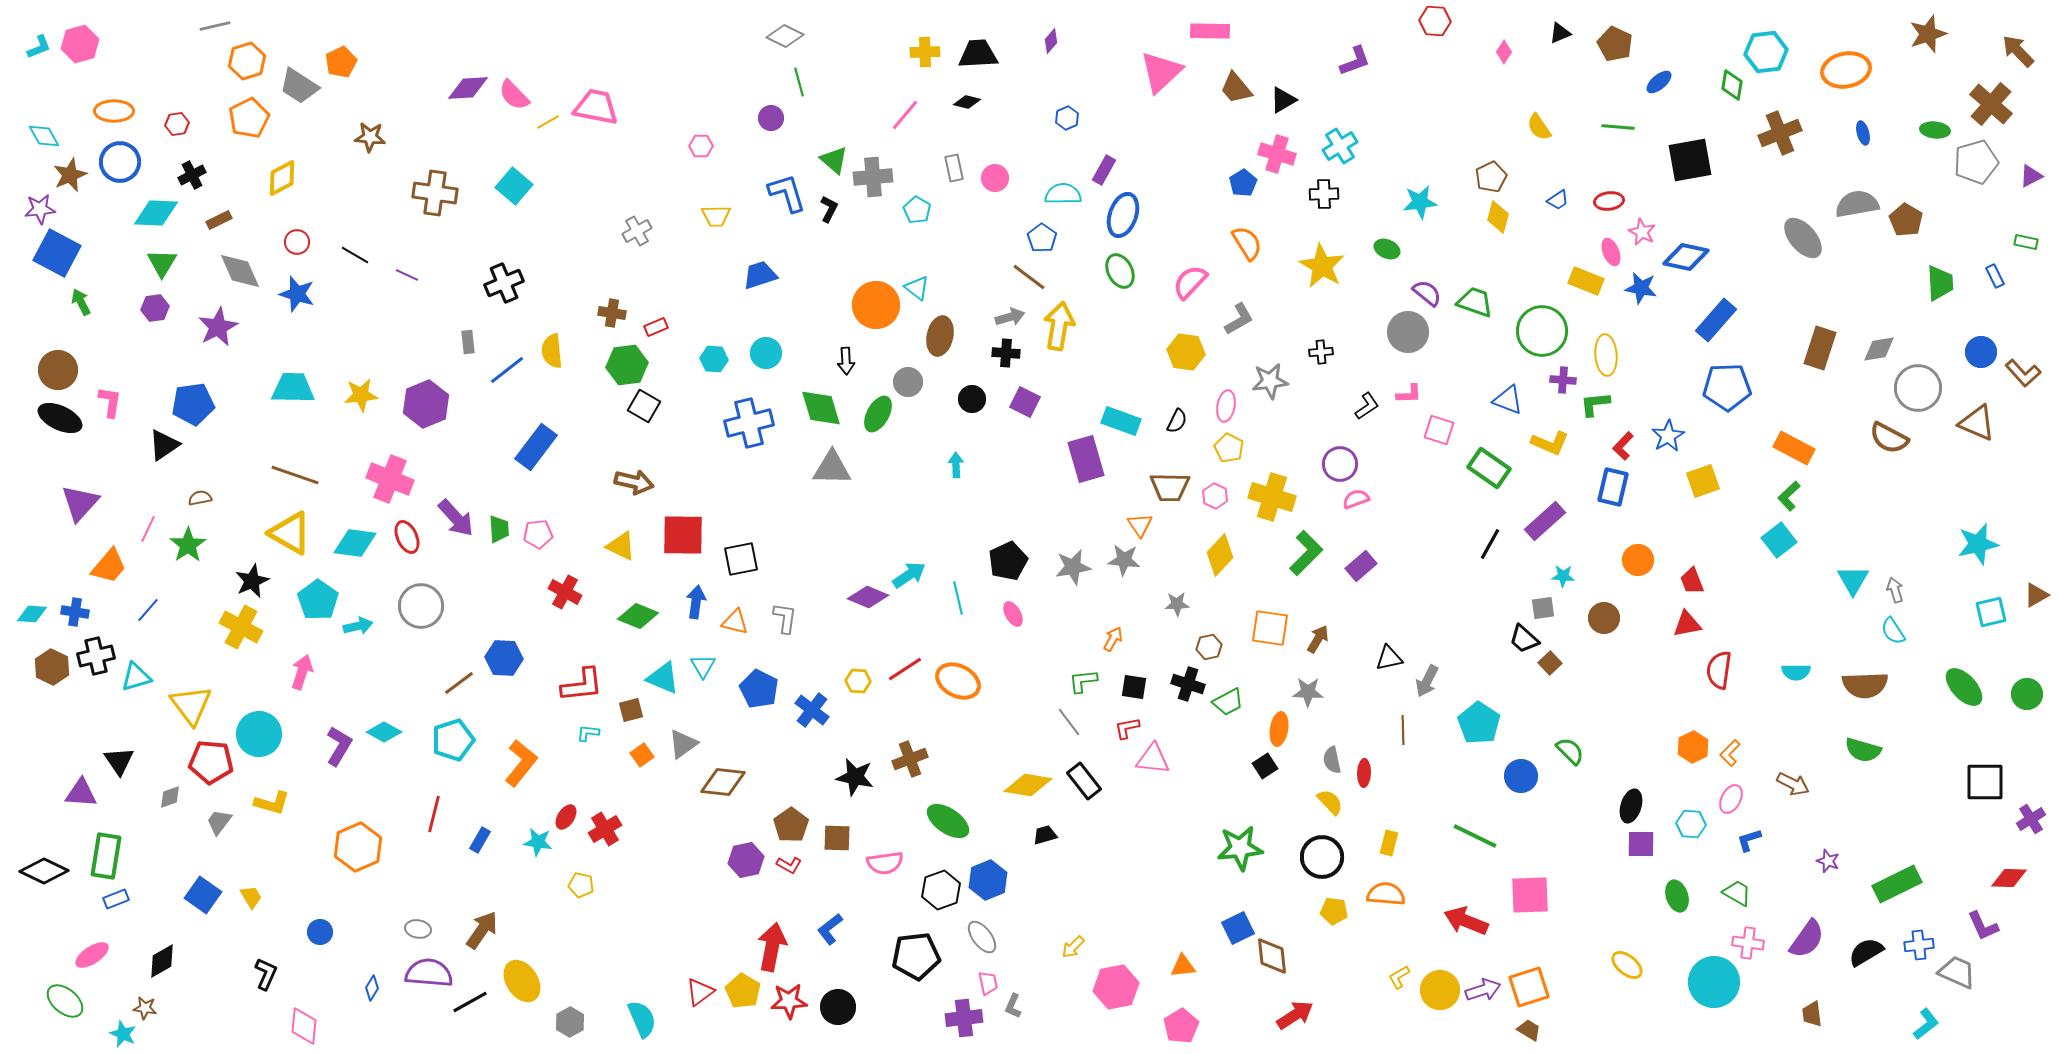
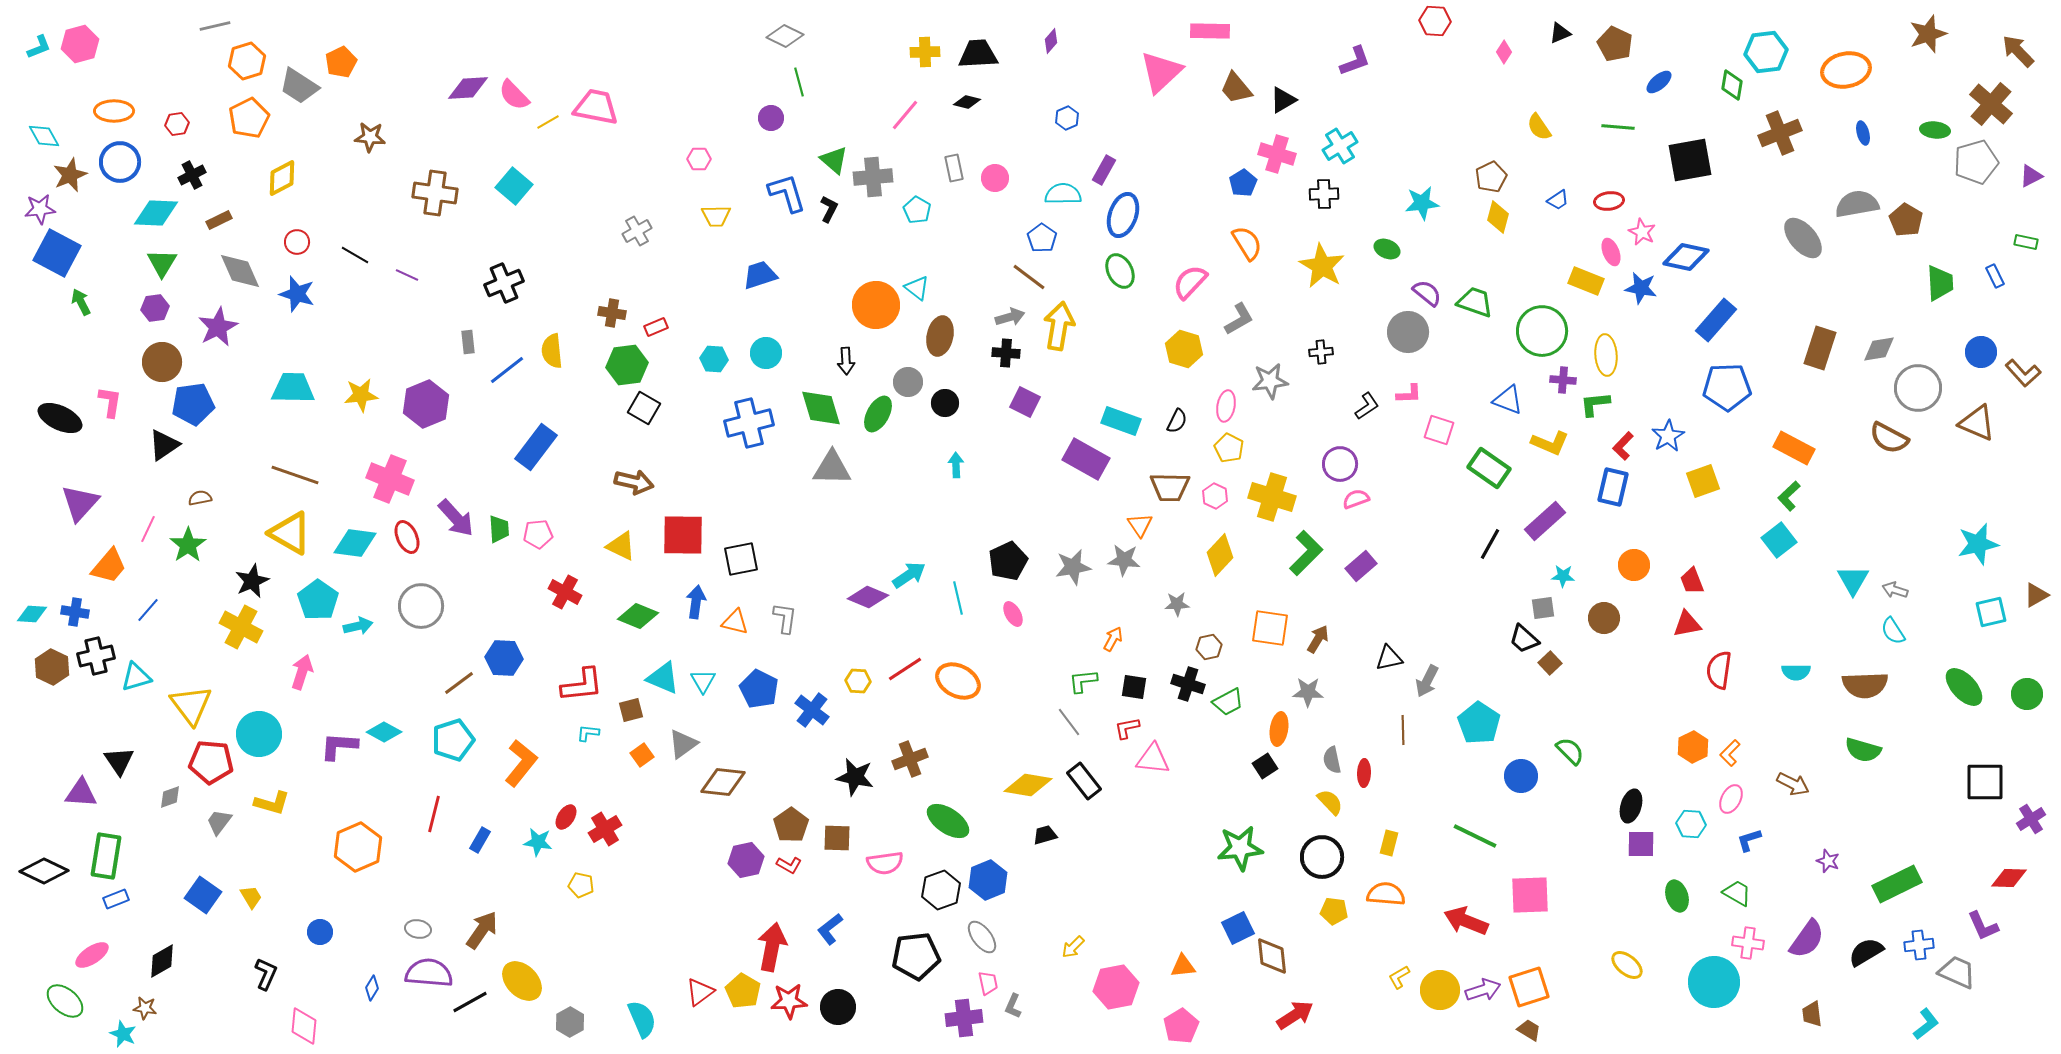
pink hexagon at (701, 146): moved 2 px left, 13 px down
cyan star at (1420, 202): moved 2 px right, 1 px down
yellow hexagon at (1186, 352): moved 2 px left, 3 px up; rotated 9 degrees clockwise
brown circle at (58, 370): moved 104 px right, 8 px up
black circle at (972, 399): moved 27 px left, 4 px down
black square at (644, 406): moved 2 px down
purple rectangle at (1086, 459): rotated 45 degrees counterclockwise
orange circle at (1638, 560): moved 4 px left, 5 px down
gray arrow at (1895, 590): rotated 55 degrees counterclockwise
cyan triangle at (703, 666): moved 15 px down
purple L-shape at (339, 746): rotated 117 degrees counterclockwise
yellow ellipse at (522, 981): rotated 12 degrees counterclockwise
